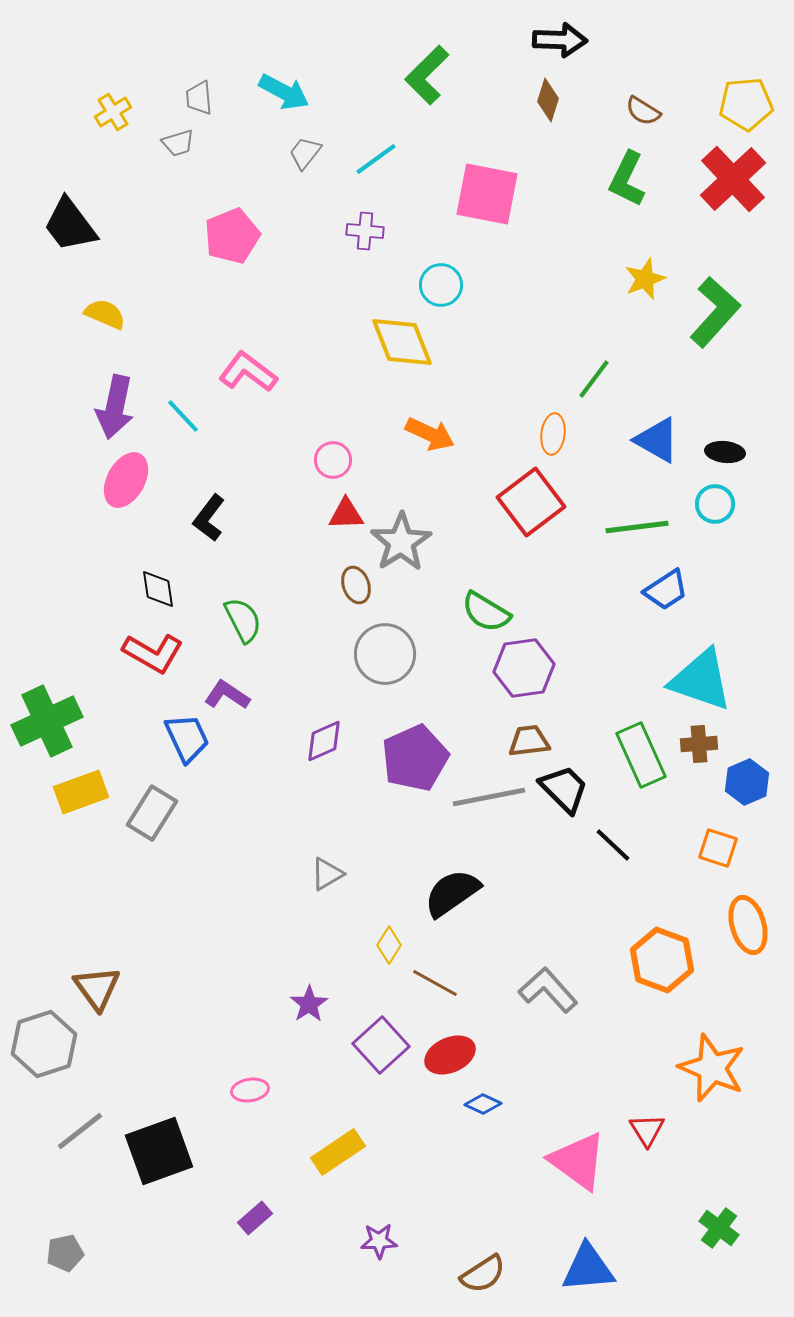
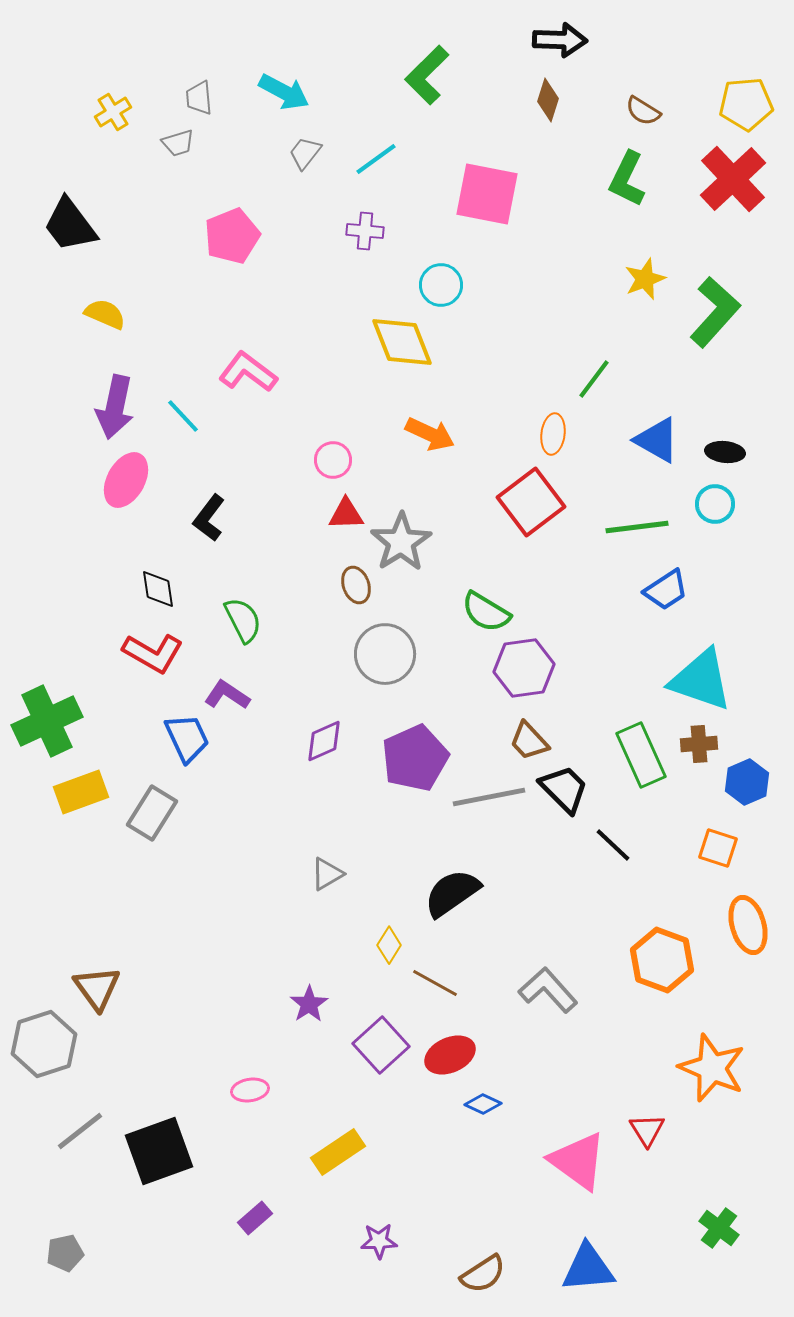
brown trapezoid at (529, 741): rotated 126 degrees counterclockwise
